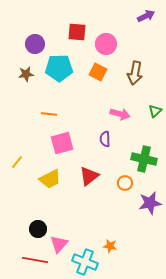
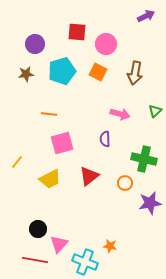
cyan pentagon: moved 3 px right, 3 px down; rotated 16 degrees counterclockwise
